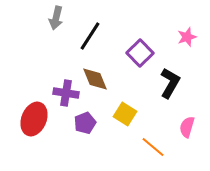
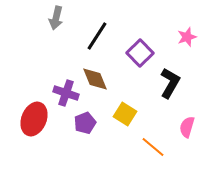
black line: moved 7 px right
purple cross: rotated 10 degrees clockwise
